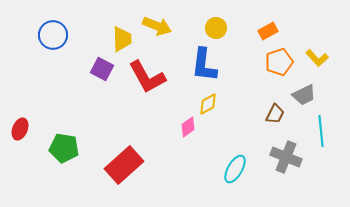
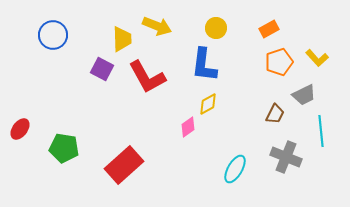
orange rectangle: moved 1 px right, 2 px up
red ellipse: rotated 15 degrees clockwise
